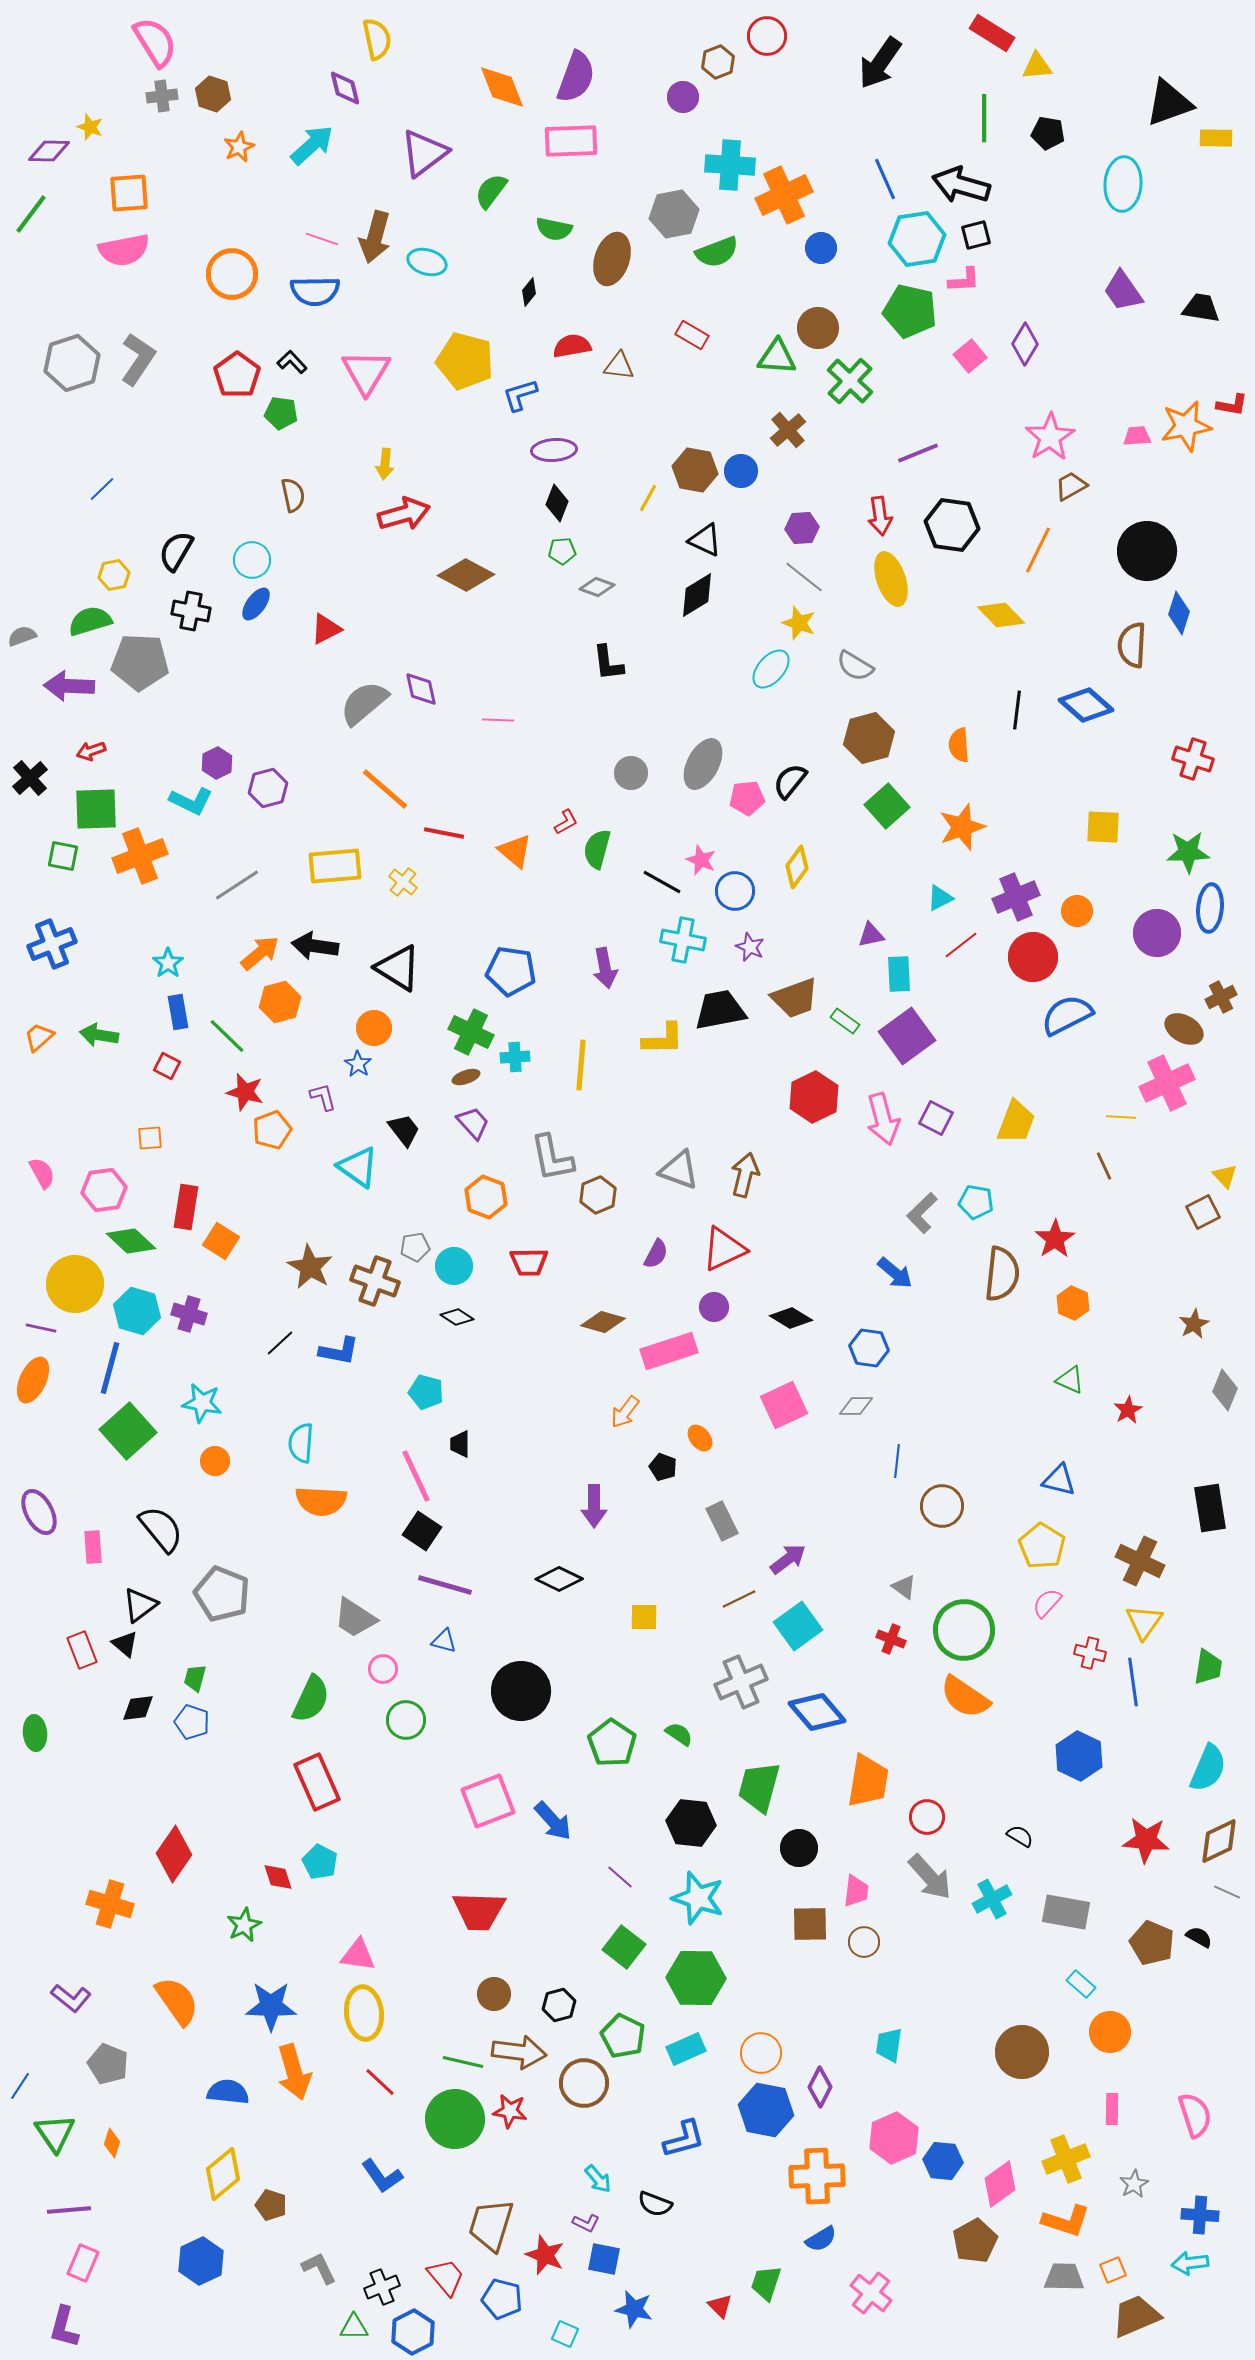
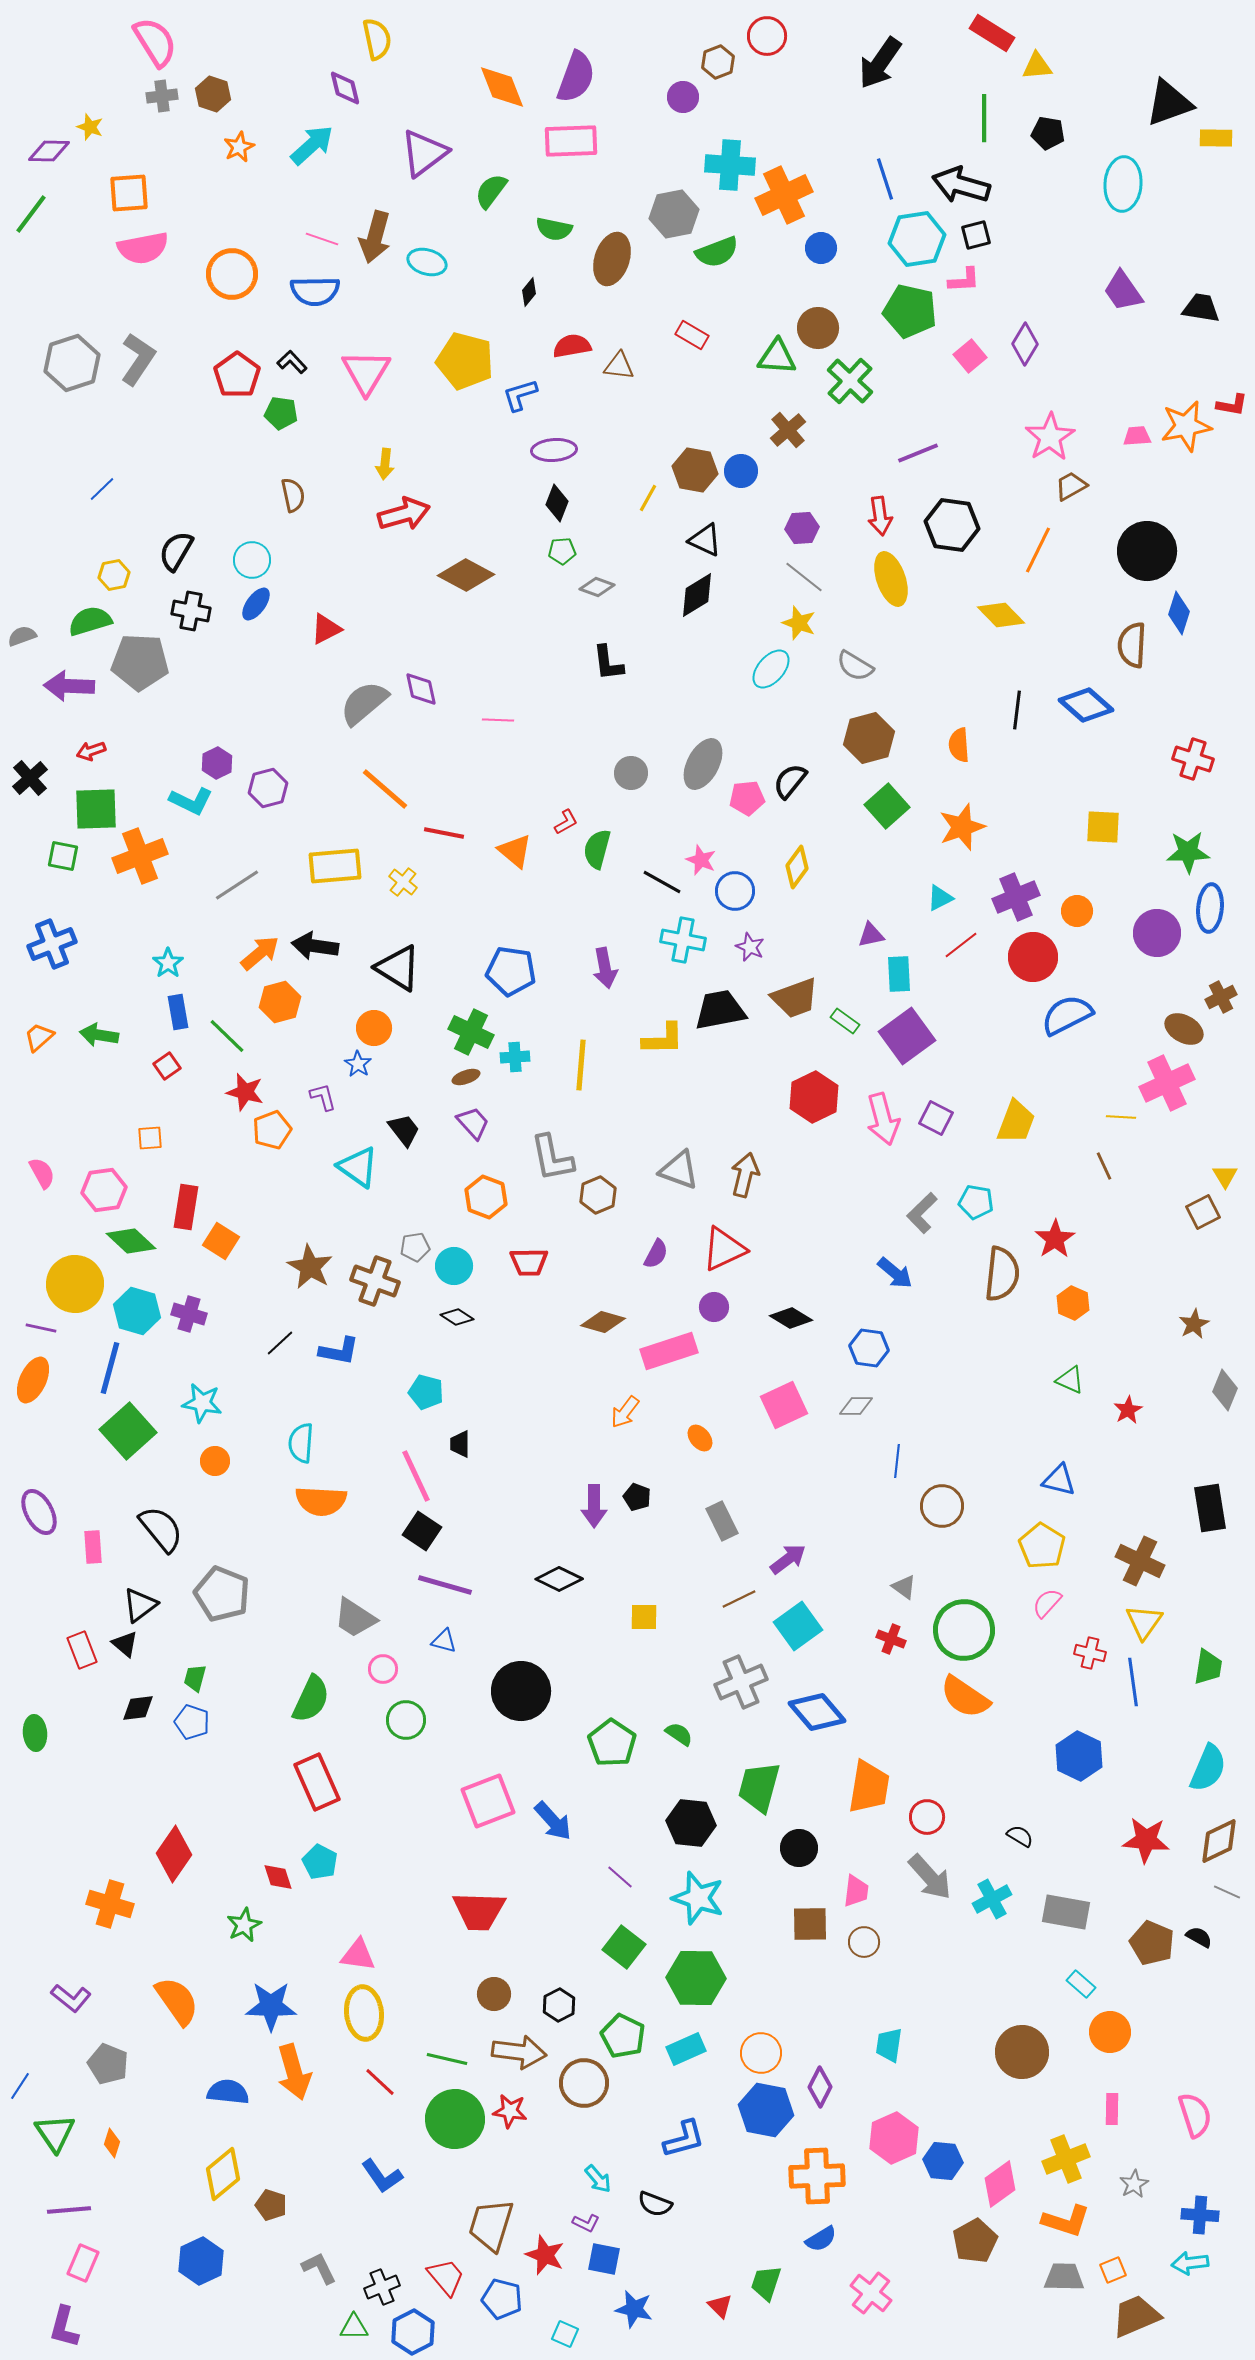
blue line at (885, 179): rotated 6 degrees clockwise
pink semicircle at (124, 250): moved 19 px right, 2 px up
red square at (167, 1066): rotated 28 degrees clockwise
yellow triangle at (1225, 1176): rotated 12 degrees clockwise
black pentagon at (663, 1467): moved 26 px left, 30 px down
orange trapezoid at (868, 1781): moved 1 px right, 6 px down
black hexagon at (559, 2005): rotated 12 degrees counterclockwise
green line at (463, 2062): moved 16 px left, 3 px up
